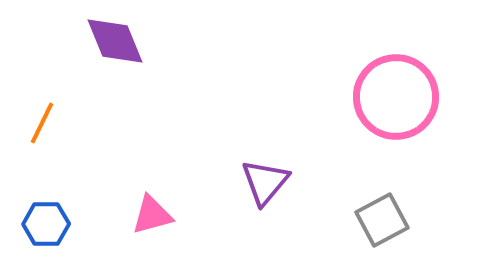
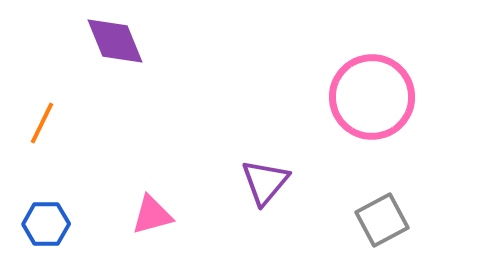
pink circle: moved 24 px left
